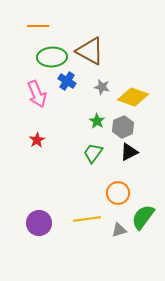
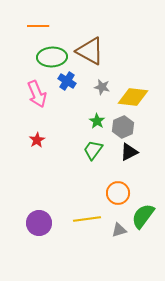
yellow diamond: rotated 12 degrees counterclockwise
green trapezoid: moved 3 px up
green semicircle: moved 1 px up
